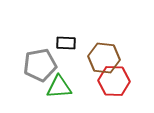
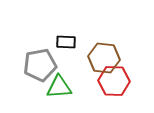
black rectangle: moved 1 px up
